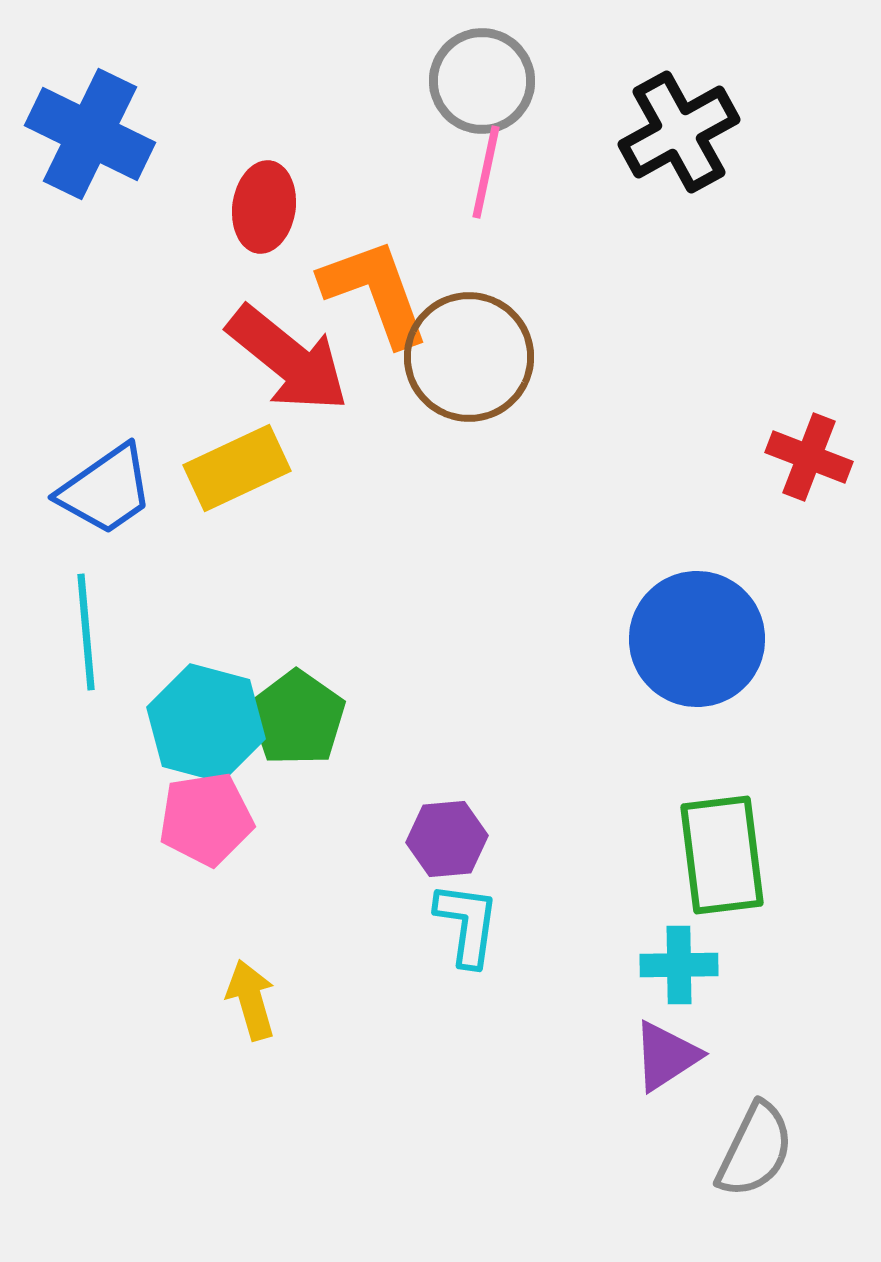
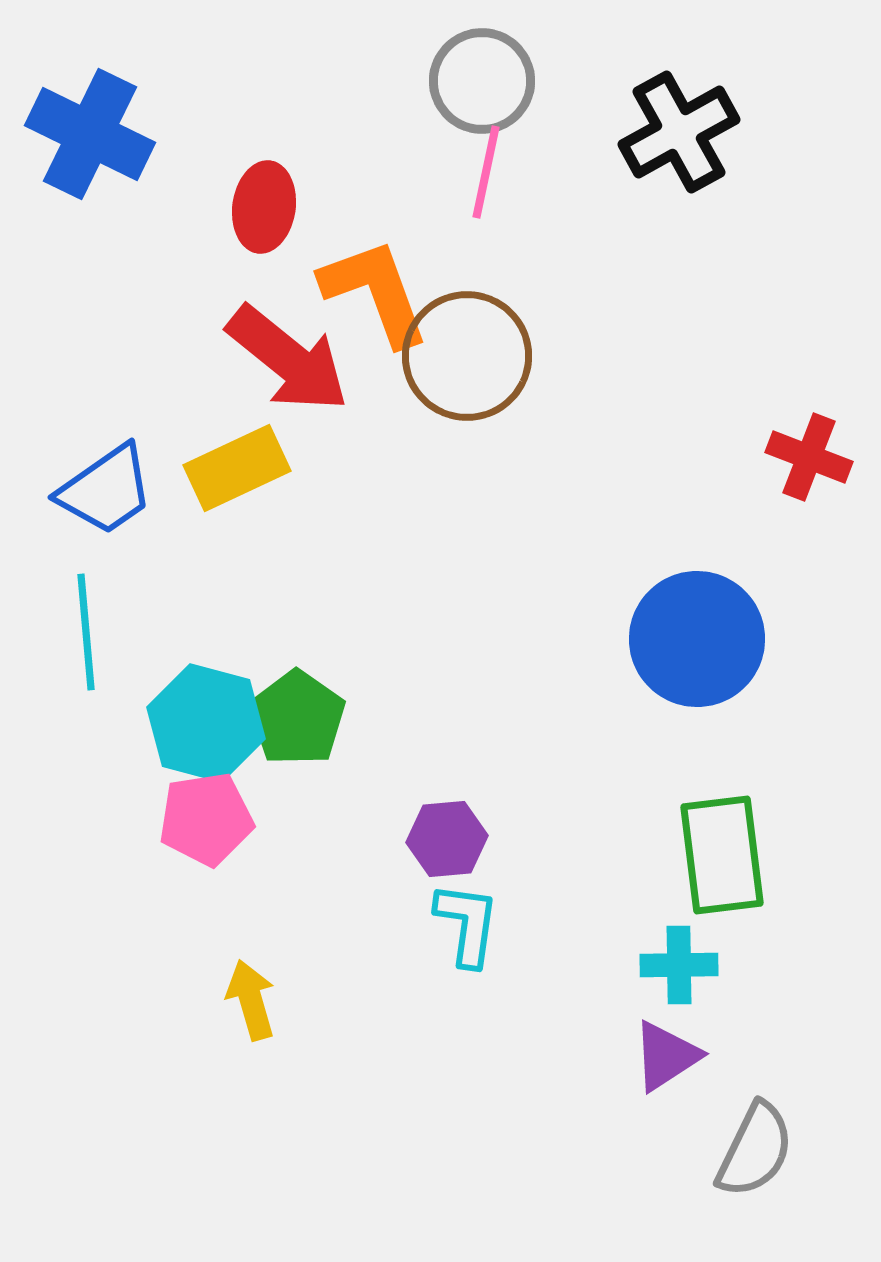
brown circle: moved 2 px left, 1 px up
